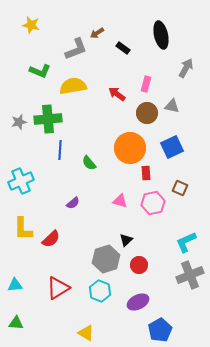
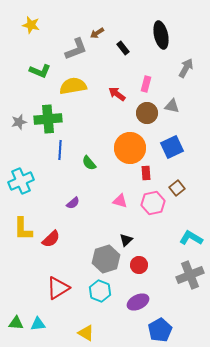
black rectangle: rotated 16 degrees clockwise
brown square: moved 3 px left; rotated 28 degrees clockwise
cyan L-shape: moved 5 px right, 4 px up; rotated 55 degrees clockwise
cyan triangle: moved 23 px right, 39 px down
